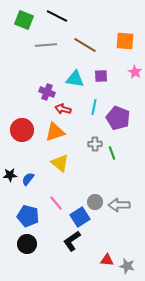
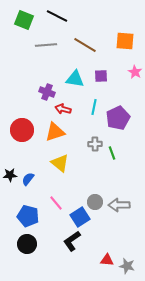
purple pentagon: rotated 25 degrees clockwise
